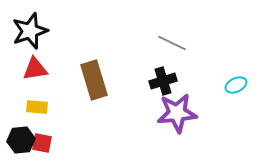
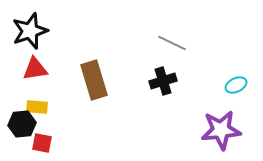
purple star: moved 44 px right, 17 px down
black hexagon: moved 1 px right, 16 px up
